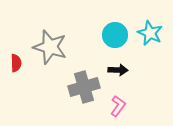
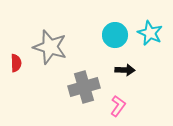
black arrow: moved 7 px right
